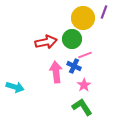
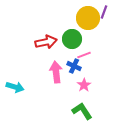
yellow circle: moved 5 px right
pink line: moved 1 px left
green L-shape: moved 4 px down
